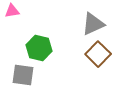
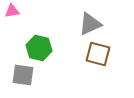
gray triangle: moved 3 px left
brown square: rotated 30 degrees counterclockwise
